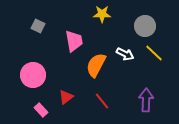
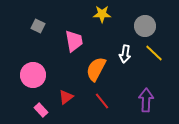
white arrow: rotated 72 degrees clockwise
orange semicircle: moved 4 px down
